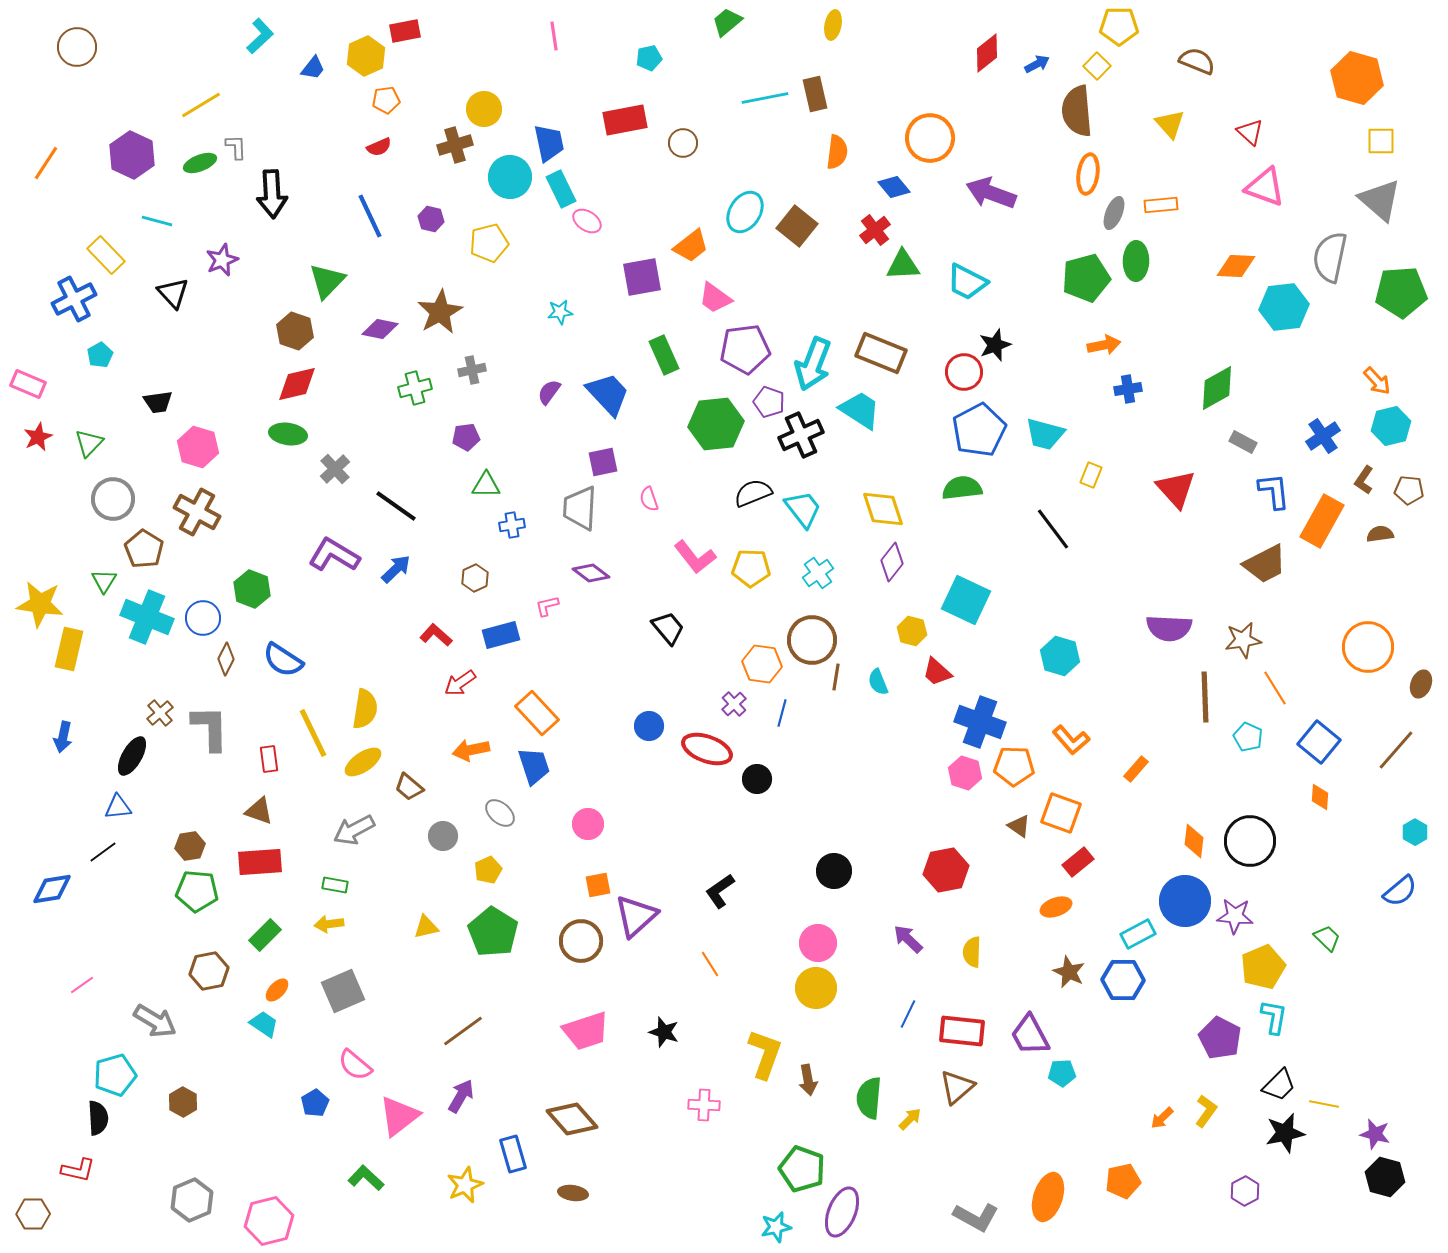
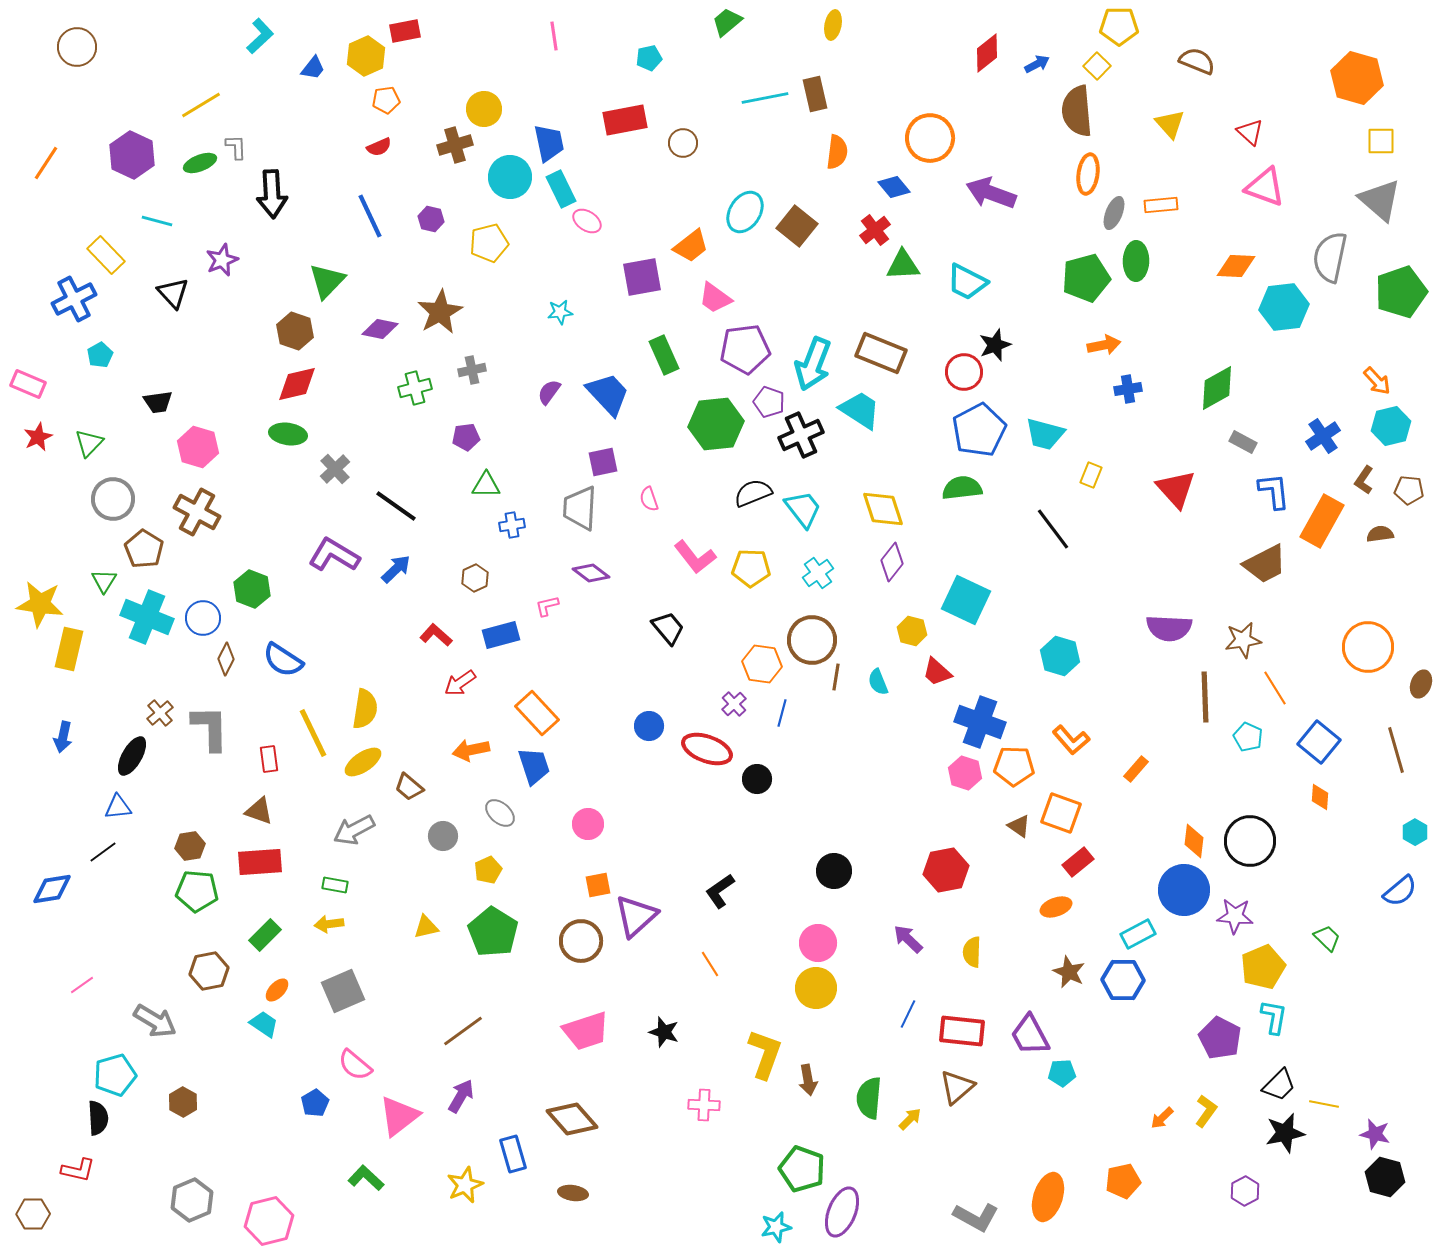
green pentagon at (1401, 292): rotated 15 degrees counterclockwise
brown line at (1396, 750): rotated 57 degrees counterclockwise
blue circle at (1185, 901): moved 1 px left, 11 px up
